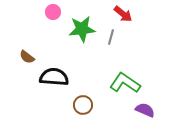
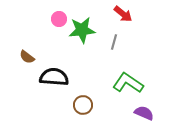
pink circle: moved 6 px right, 7 px down
green star: moved 1 px down
gray line: moved 3 px right, 5 px down
green L-shape: moved 3 px right
purple semicircle: moved 1 px left, 3 px down
